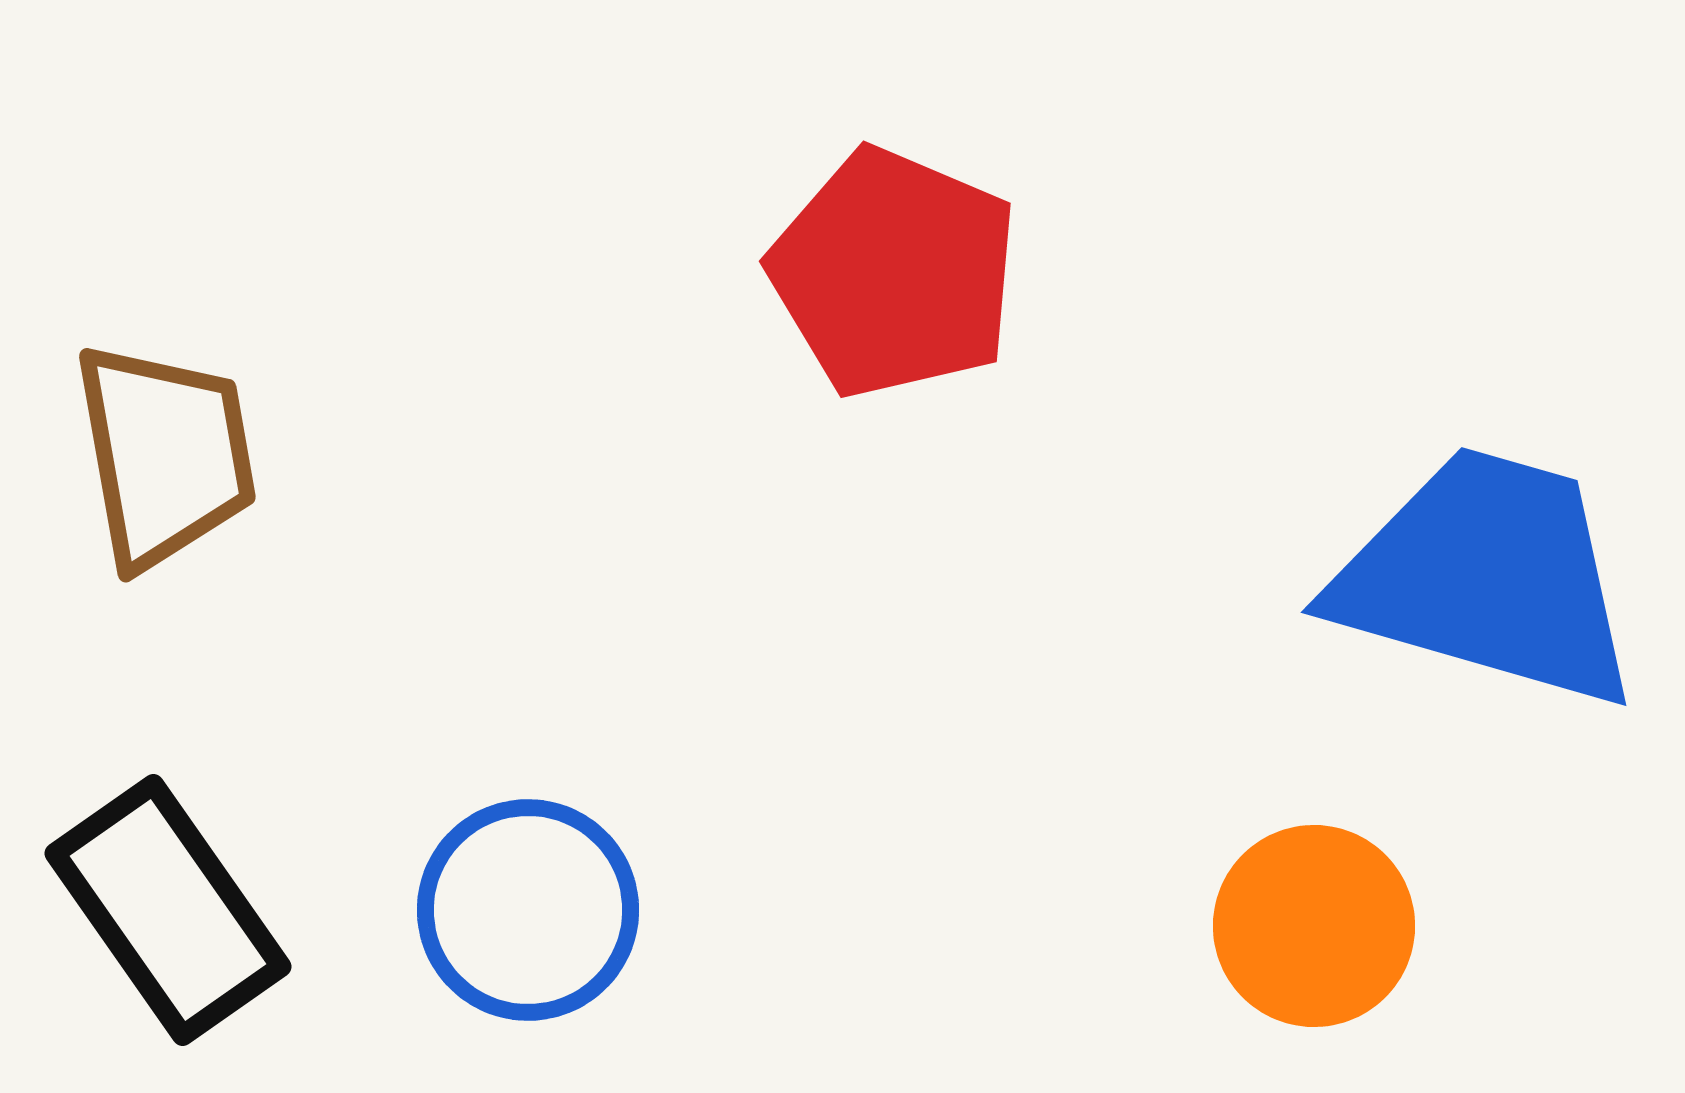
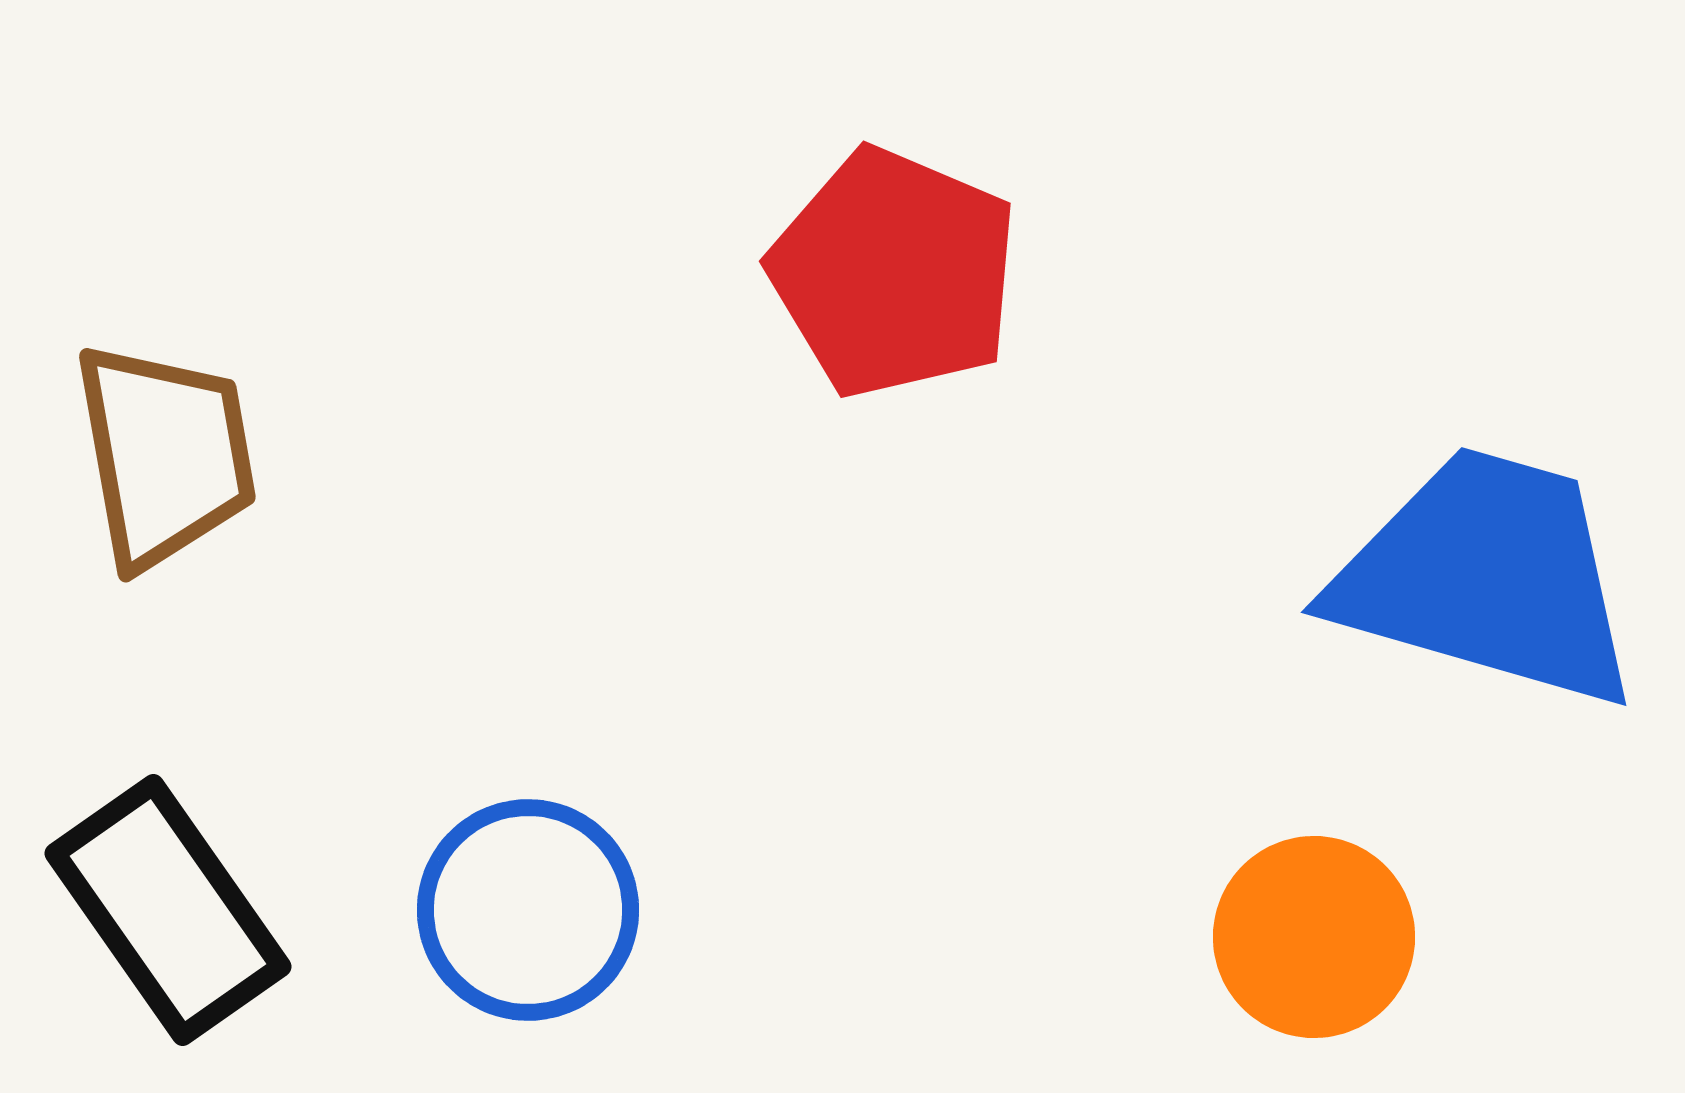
orange circle: moved 11 px down
